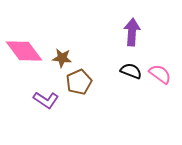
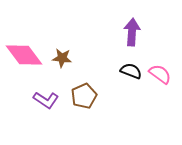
pink diamond: moved 4 px down
brown pentagon: moved 5 px right, 14 px down
